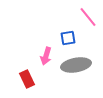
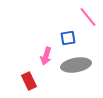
red rectangle: moved 2 px right, 2 px down
